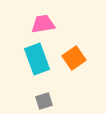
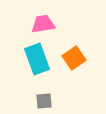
gray square: rotated 12 degrees clockwise
